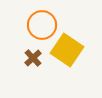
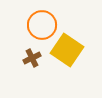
brown cross: moved 1 px left; rotated 18 degrees clockwise
